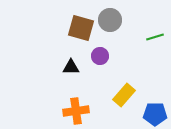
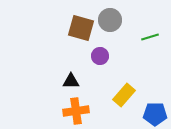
green line: moved 5 px left
black triangle: moved 14 px down
